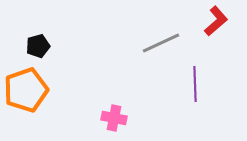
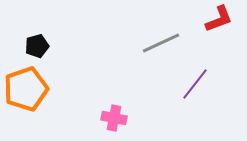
red L-shape: moved 3 px right, 2 px up; rotated 20 degrees clockwise
black pentagon: moved 1 px left
purple line: rotated 40 degrees clockwise
orange pentagon: moved 1 px up
